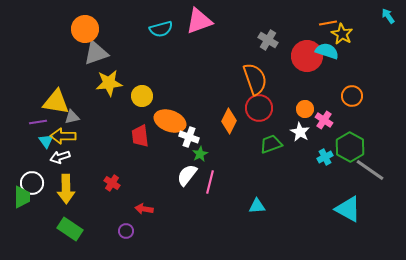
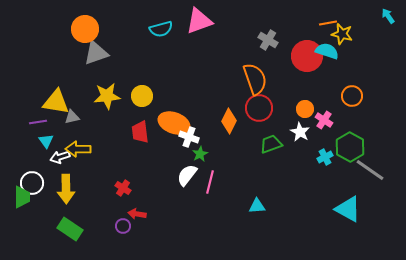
yellow star at (342, 34): rotated 15 degrees counterclockwise
yellow star at (109, 83): moved 2 px left, 13 px down
orange ellipse at (170, 121): moved 4 px right, 2 px down
yellow arrow at (63, 136): moved 15 px right, 13 px down
red trapezoid at (140, 136): moved 4 px up
red cross at (112, 183): moved 11 px right, 5 px down
red arrow at (144, 209): moved 7 px left, 5 px down
purple circle at (126, 231): moved 3 px left, 5 px up
